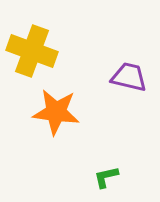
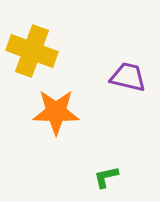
purple trapezoid: moved 1 px left
orange star: rotated 6 degrees counterclockwise
